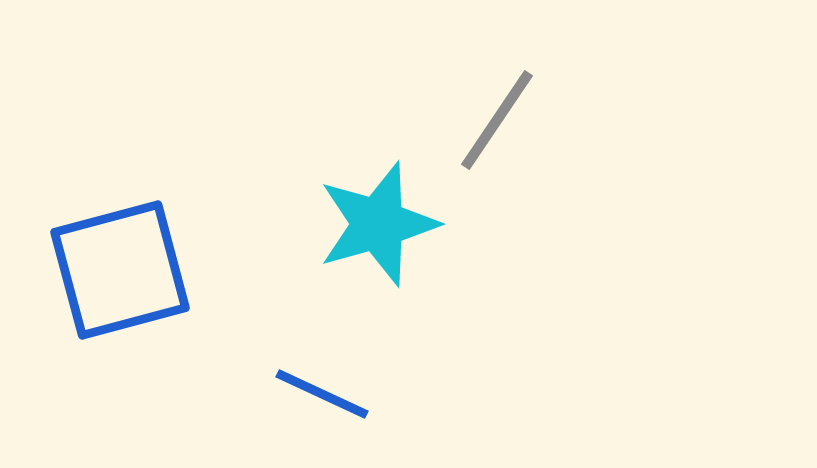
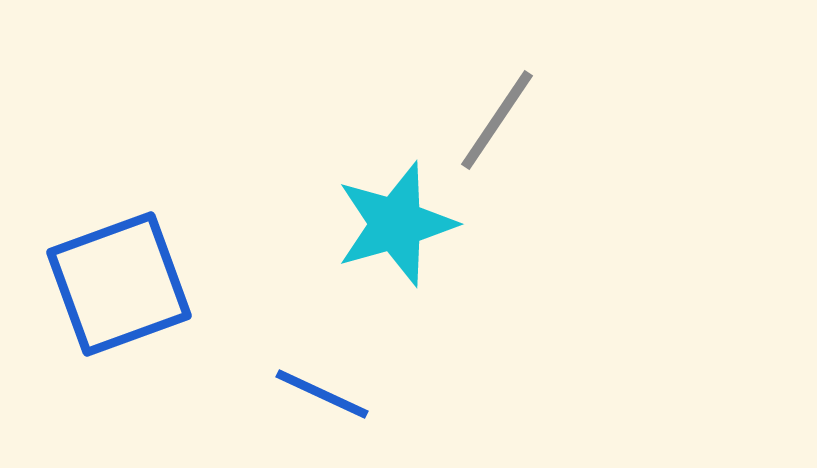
cyan star: moved 18 px right
blue square: moved 1 px left, 14 px down; rotated 5 degrees counterclockwise
